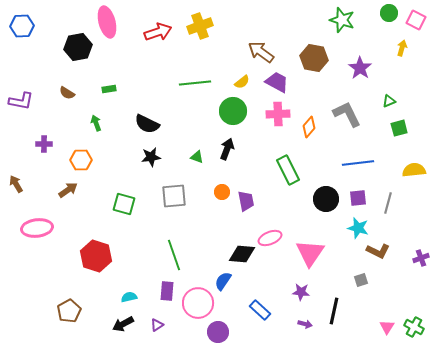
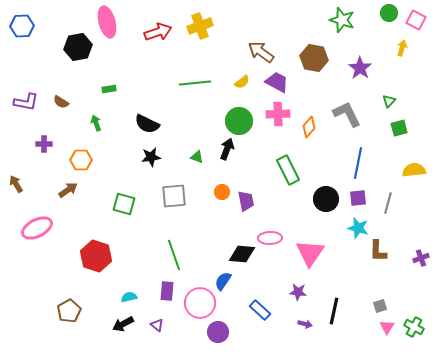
brown semicircle at (67, 93): moved 6 px left, 9 px down
purple L-shape at (21, 101): moved 5 px right, 1 px down
green triangle at (389, 101): rotated 24 degrees counterclockwise
green circle at (233, 111): moved 6 px right, 10 px down
blue line at (358, 163): rotated 72 degrees counterclockwise
pink ellipse at (37, 228): rotated 20 degrees counterclockwise
pink ellipse at (270, 238): rotated 20 degrees clockwise
brown L-shape at (378, 251): rotated 65 degrees clockwise
gray square at (361, 280): moved 19 px right, 26 px down
purple star at (301, 292): moved 3 px left
pink circle at (198, 303): moved 2 px right
purple triangle at (157, 325): rotated 48 degrees counterclockwise
